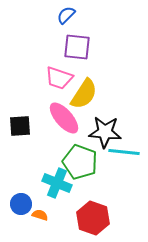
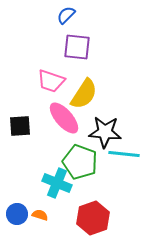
pink trapezoid: moved 8 px left, 3 px down
cyan line: moved 2 px down
blue circle: moved 4 px left, 10 px down
red hexagon: rotated 20 degrees clockwise
